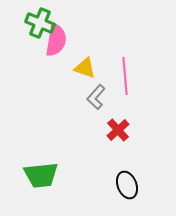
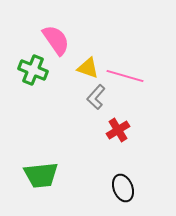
green cross: moved 7 px left, 47 px down
pink semicircle: rotated 44 degrees counterclockwise
yellow triangle: moved 3 px right
pink line: rotated 69 degrees counterclockwise
red cross: rotated 10 degrees clockwise
black ellipse: moved 4 px left, 3 px down
